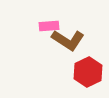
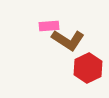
red hexagon: moved 4 px up
